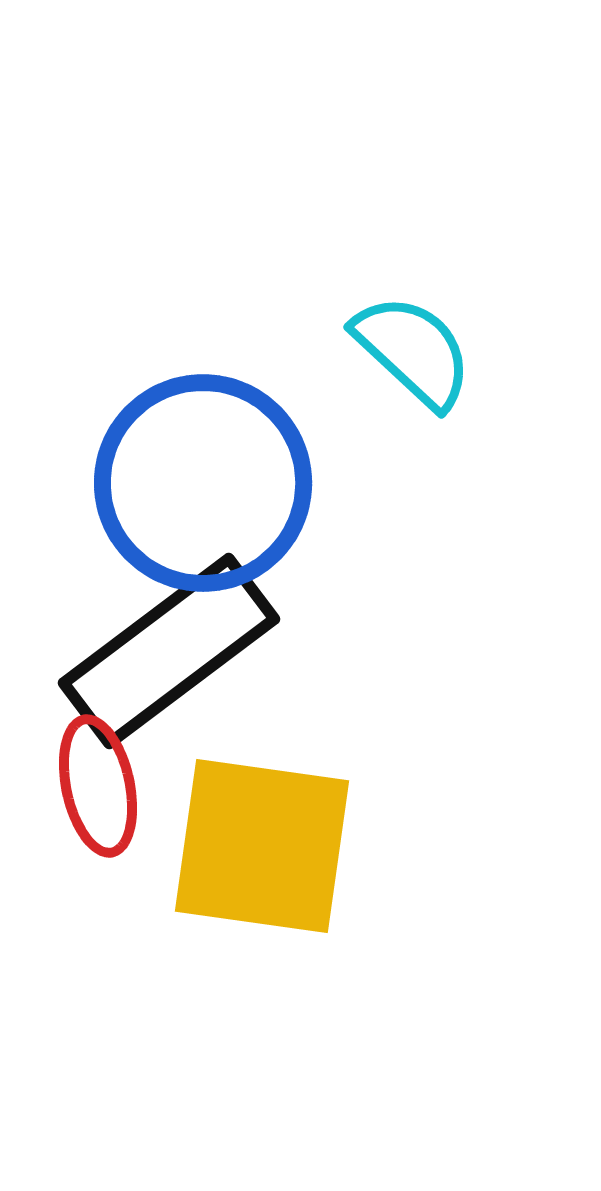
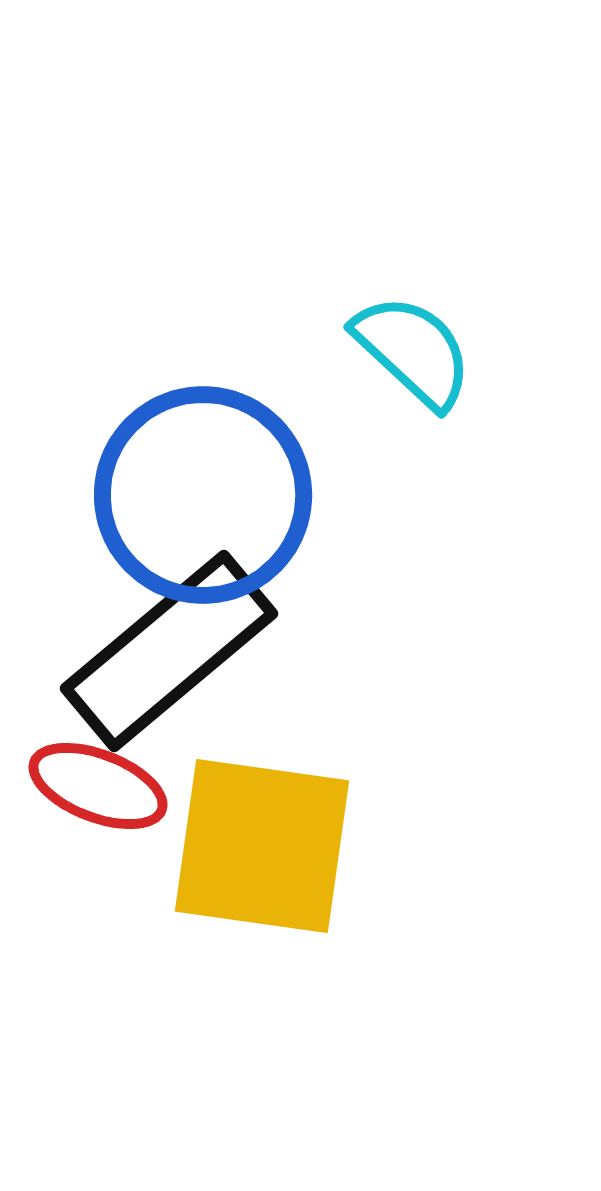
blue circle: moved 12 px down
black rectangle: rotated 3 degrees counterclockwise
red ellipse: rotated 57 degrees counterclockwise
